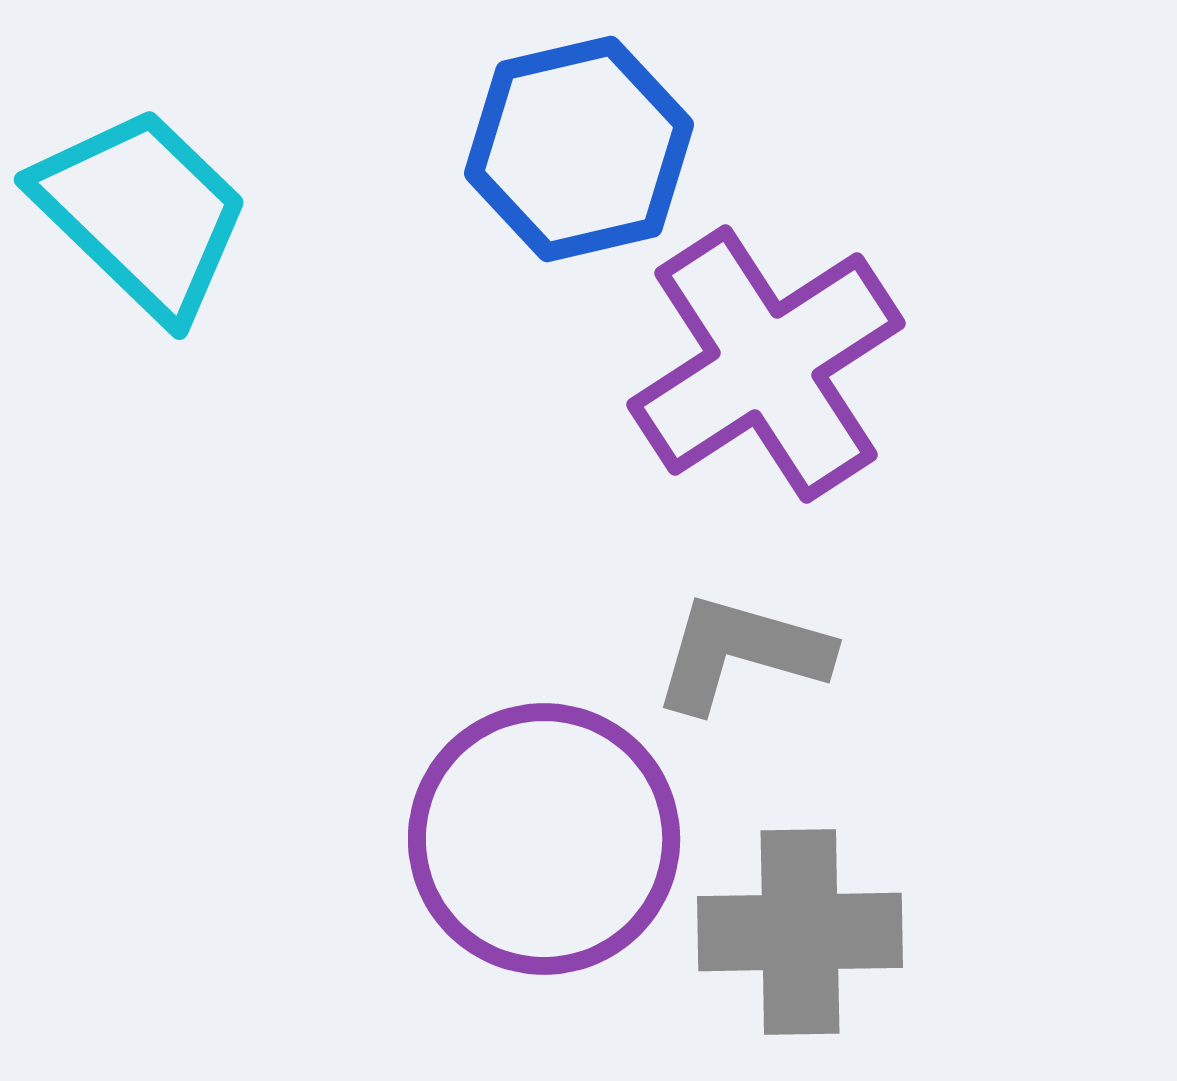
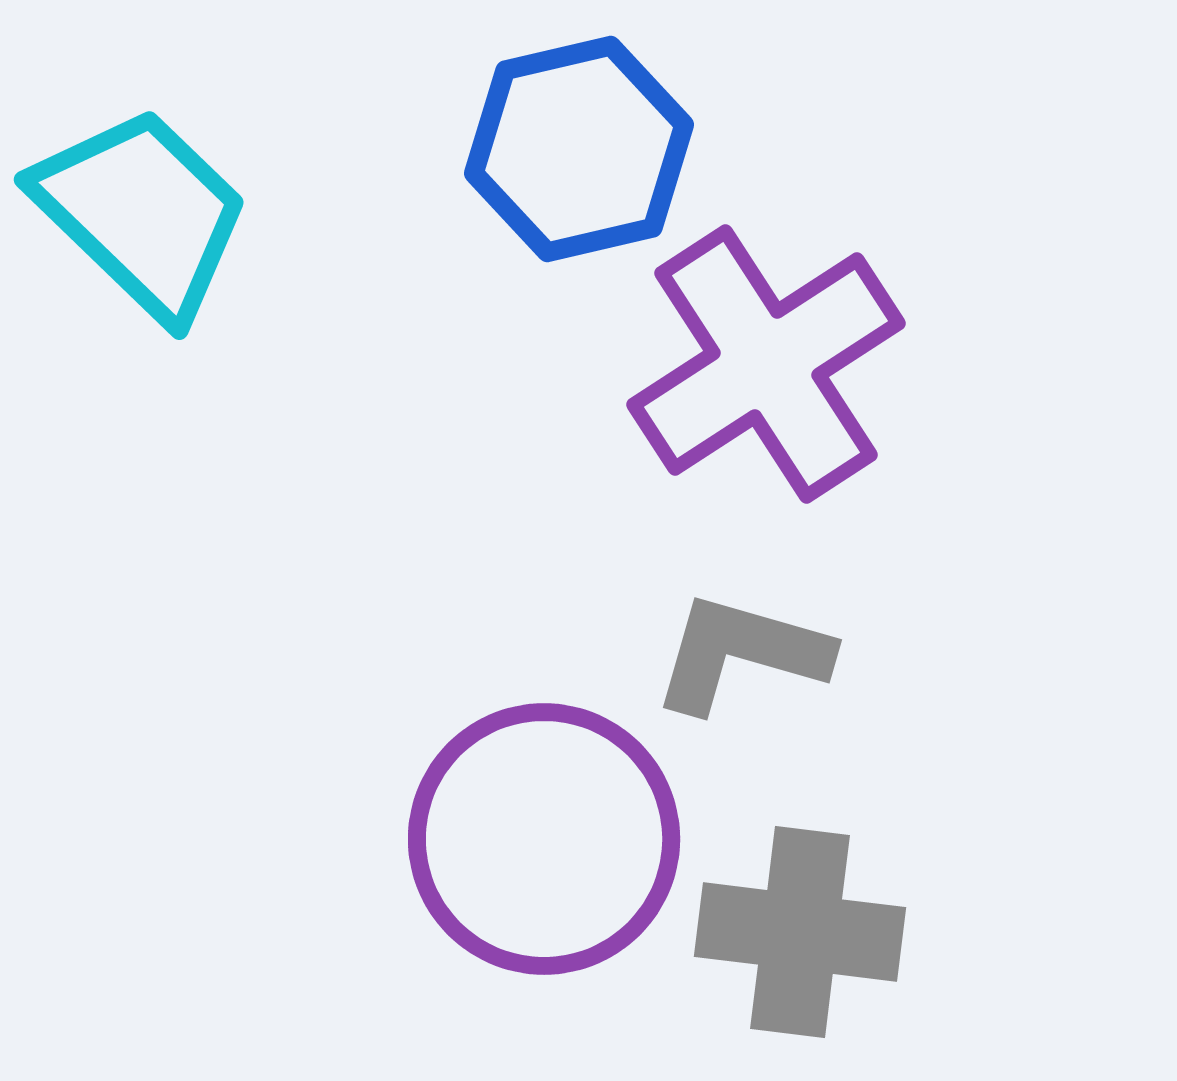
gray cross: rotated 8 degrees clockwise
